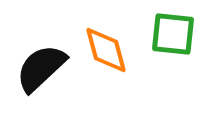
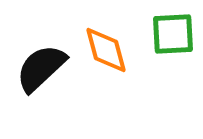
green square: rotated 9 degrees counterclockwise
